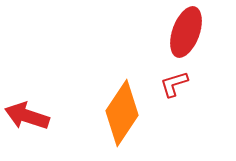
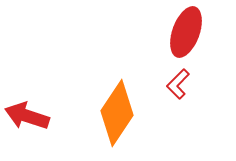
red L-shape: moved 4 px right; rotated 28 degrees counterclockwise
orange diamond: moved 5 px left
